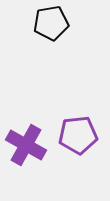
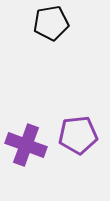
purple cross: rotated 9 degrees counterclockwise
